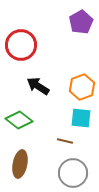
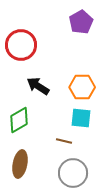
orange hexagon: rotated 20 degrees clockwise
green diamond: rotated 68 degrees counterclockwise
brown line: moved 1 px left
